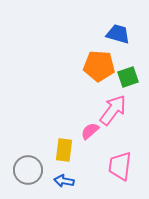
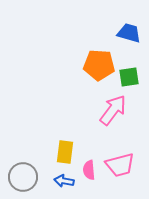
blue trapezoid: moved 11 px right, 1 px up
orange pentagon: moved 1 px up
green square: moved 1 px right; rotated 10 degrees clockwise
pink semicircle: moved 1 px left, 39 px down; rotated 54 degrees counterclockwise
yellow rectangle: moved 1 px right, 2 px down
pink trapezoid: moved 1 px up; rotated 112 degrees counterclockwise
gray circle: moved 5 px left, 7 px down
